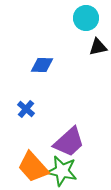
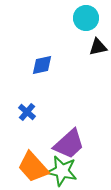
blue diamond: rotated 15 degrees counterclockwise
blue cross: moved 1 px right, 3 px down
purple trapezoid: moved 2 px down
